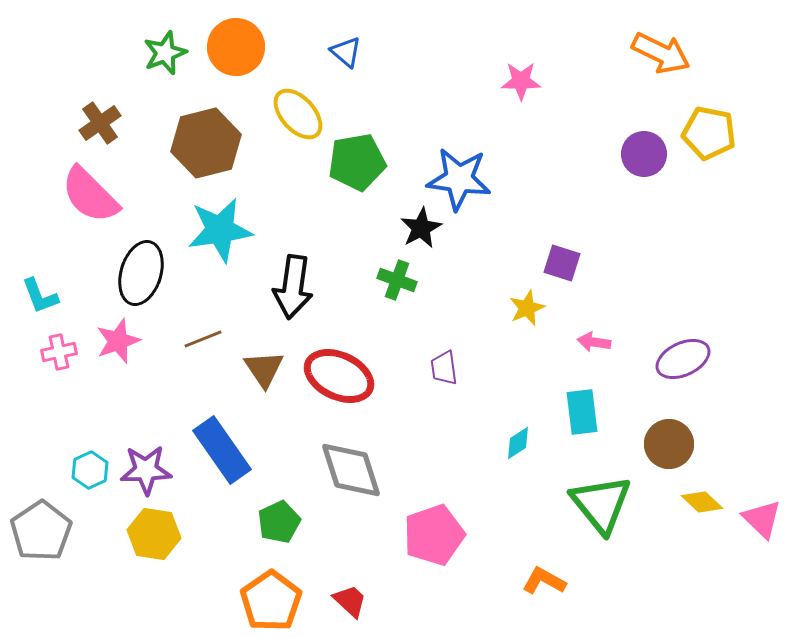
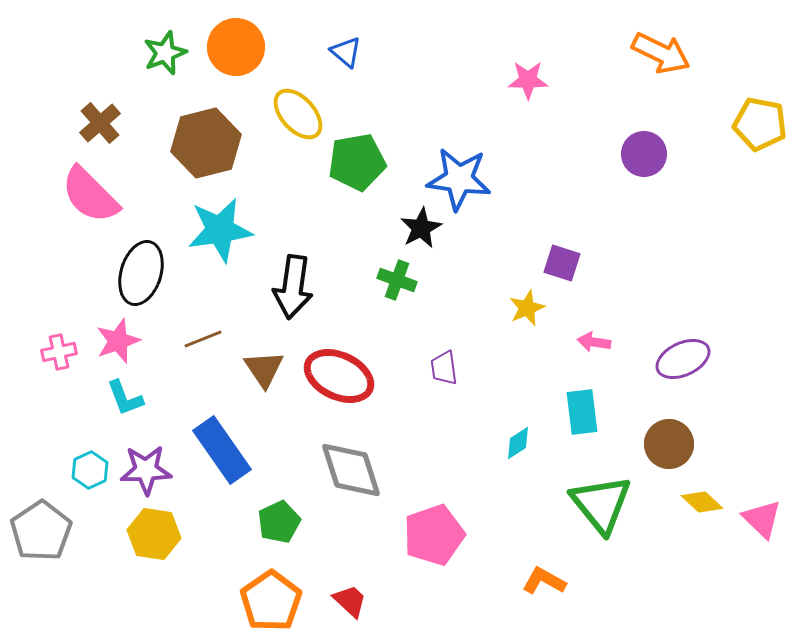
pink star at (521, 81): moved 7 px right, 1 px up
brown cross at (100, 123): rotated 6 degrees counterclockwise
yellow pentagon at (709, 133): moved 51 px right, 9 px up
cyan L-shape at (40, 296): moved 85 px right, 102 px down
